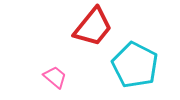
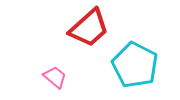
red trapezoid: moved 4 px left, 1 px down; rotated 9 degrees clockwise
